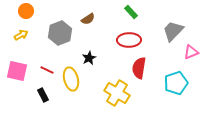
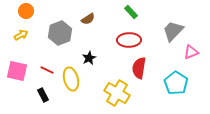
cyan pentagon: rotated 20 degrees counterclockwise
